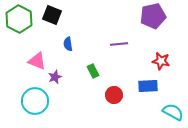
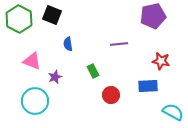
pink triangle: moved 5 px left
red circle: moved 3 px left
